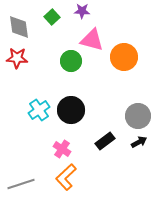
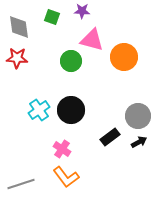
green square: rotated 28 degrees counterclockwise
black rectangle: moved 5 px right, 4 px up
orange L-shape: rotated 84 degrees counterclockwise
